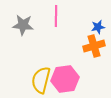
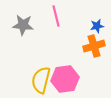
pink line: rotated 15 degrees counterclockwise
blue star: moved 1 px left, 1 px up
